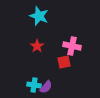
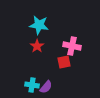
cyan star: moved 9 px down; rotated 12 degrees counterclockwise
cyan cross: moved 2 px left
